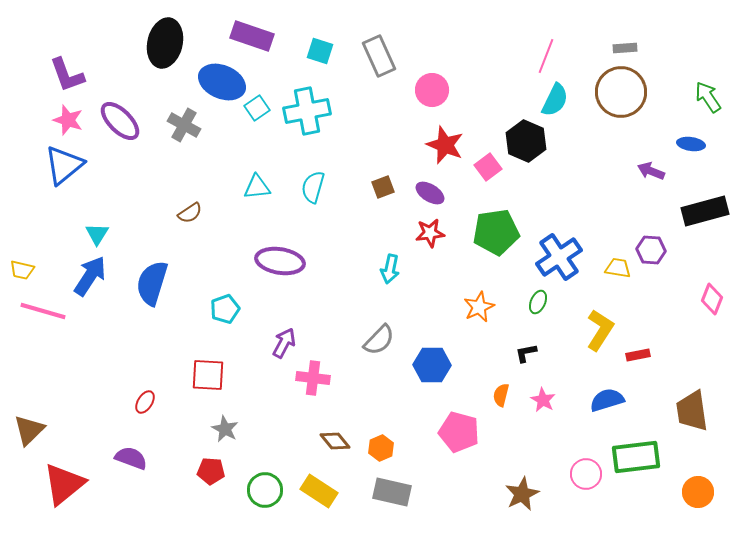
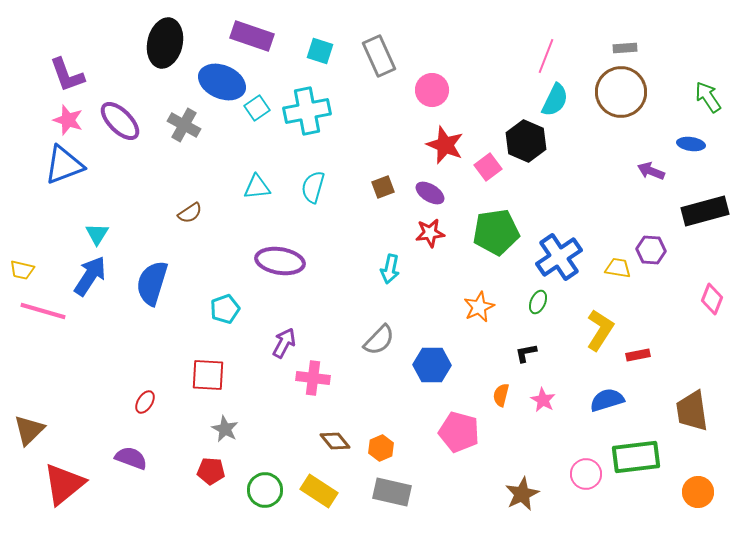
blue triangle at (64, 165): rotated 18 degrees clockwise
